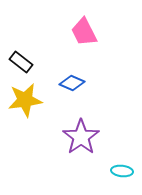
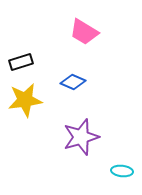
pink trapezoid: rotated 32 degrees counterclockwise
black rectangle: rotated 55 degrees counterclockwise
blue diamond: moved 1 px right, 1 px up
purple star: rotated 18 degrees clockwise
